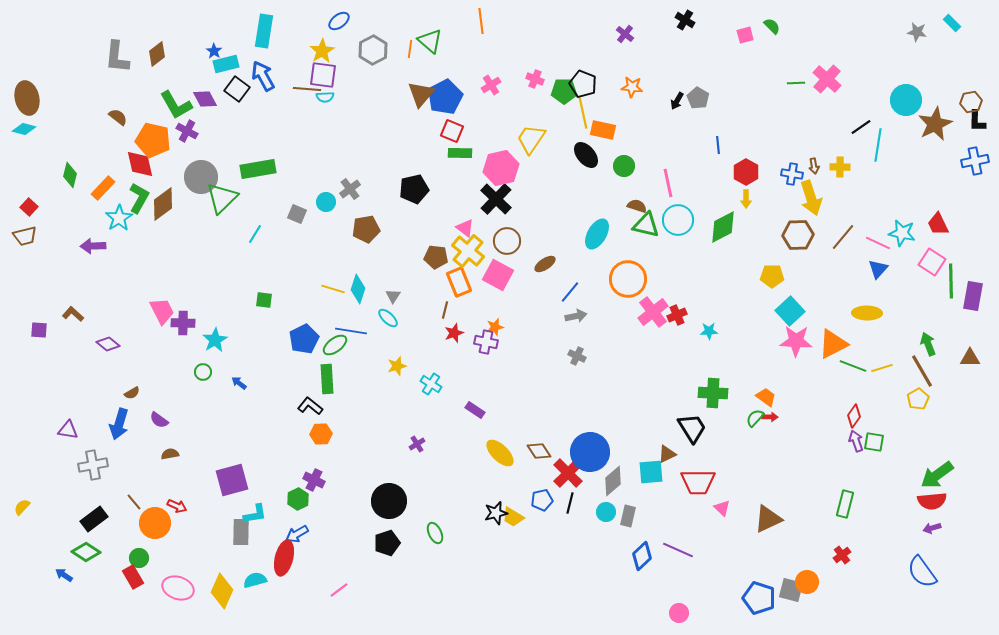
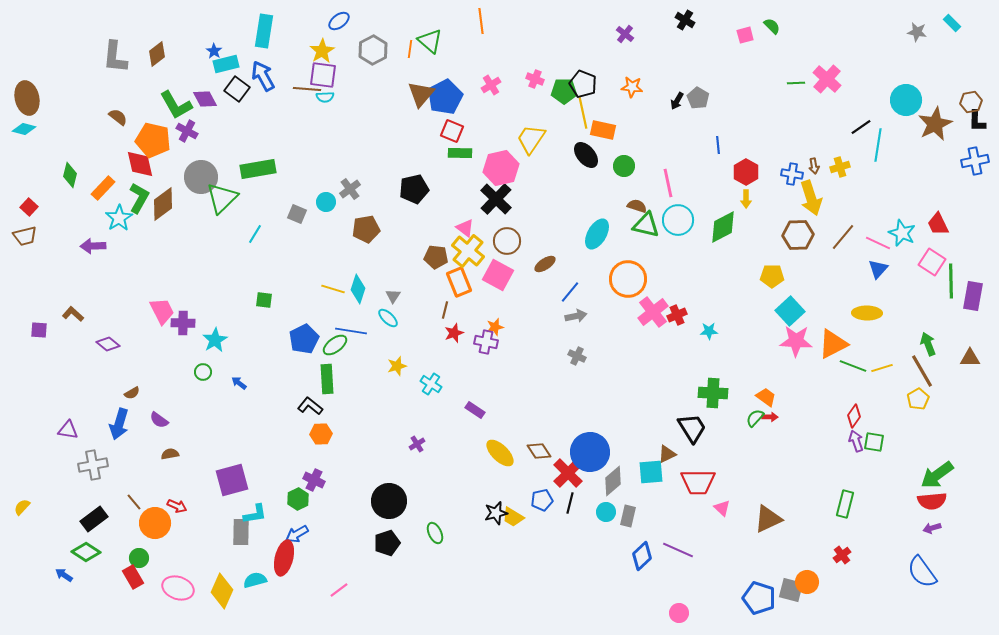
gray L-shape at (117, 57): moved 2 px left
yellow cross at (840, 167): rotated 18 degrees counterclockwise
cyan star at (902, 233): rotated 12 degrees clockwise
